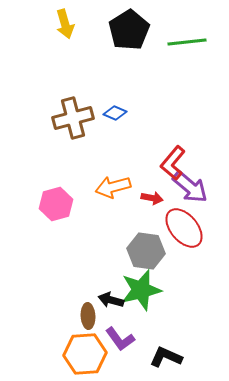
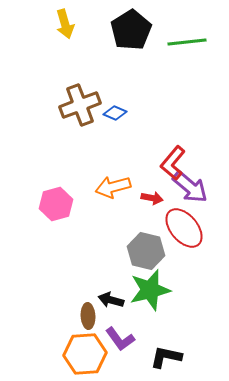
black pentagon: moved 2 px right
brown cross: moved 7 px right, 13 px up; rotated 6 degrees counterclockwise
gray hexagon: rotated 6 degrees clockwise
green star: moved 9 px right
black L-shape: rotated 12 degrees counterclockwise
